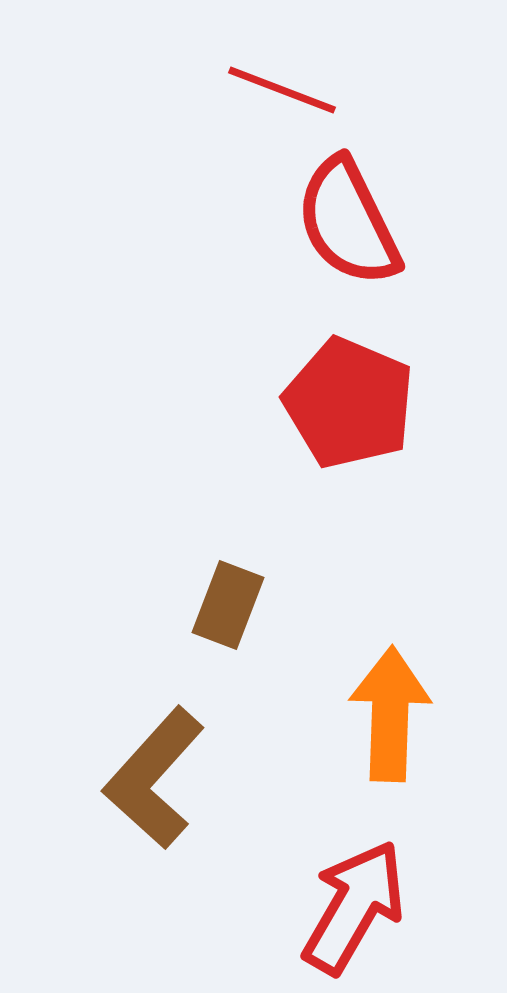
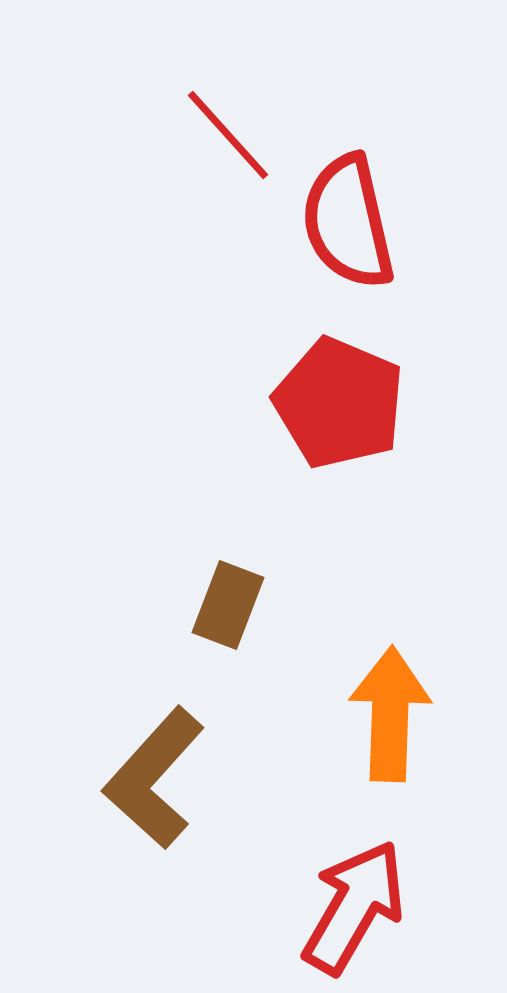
red line: moved 54 px left, 45 px down; rotated 27 degrees clockwise
red semicircle: rotated 13 degrees clockwise
red pentagon: moved 10 px left
